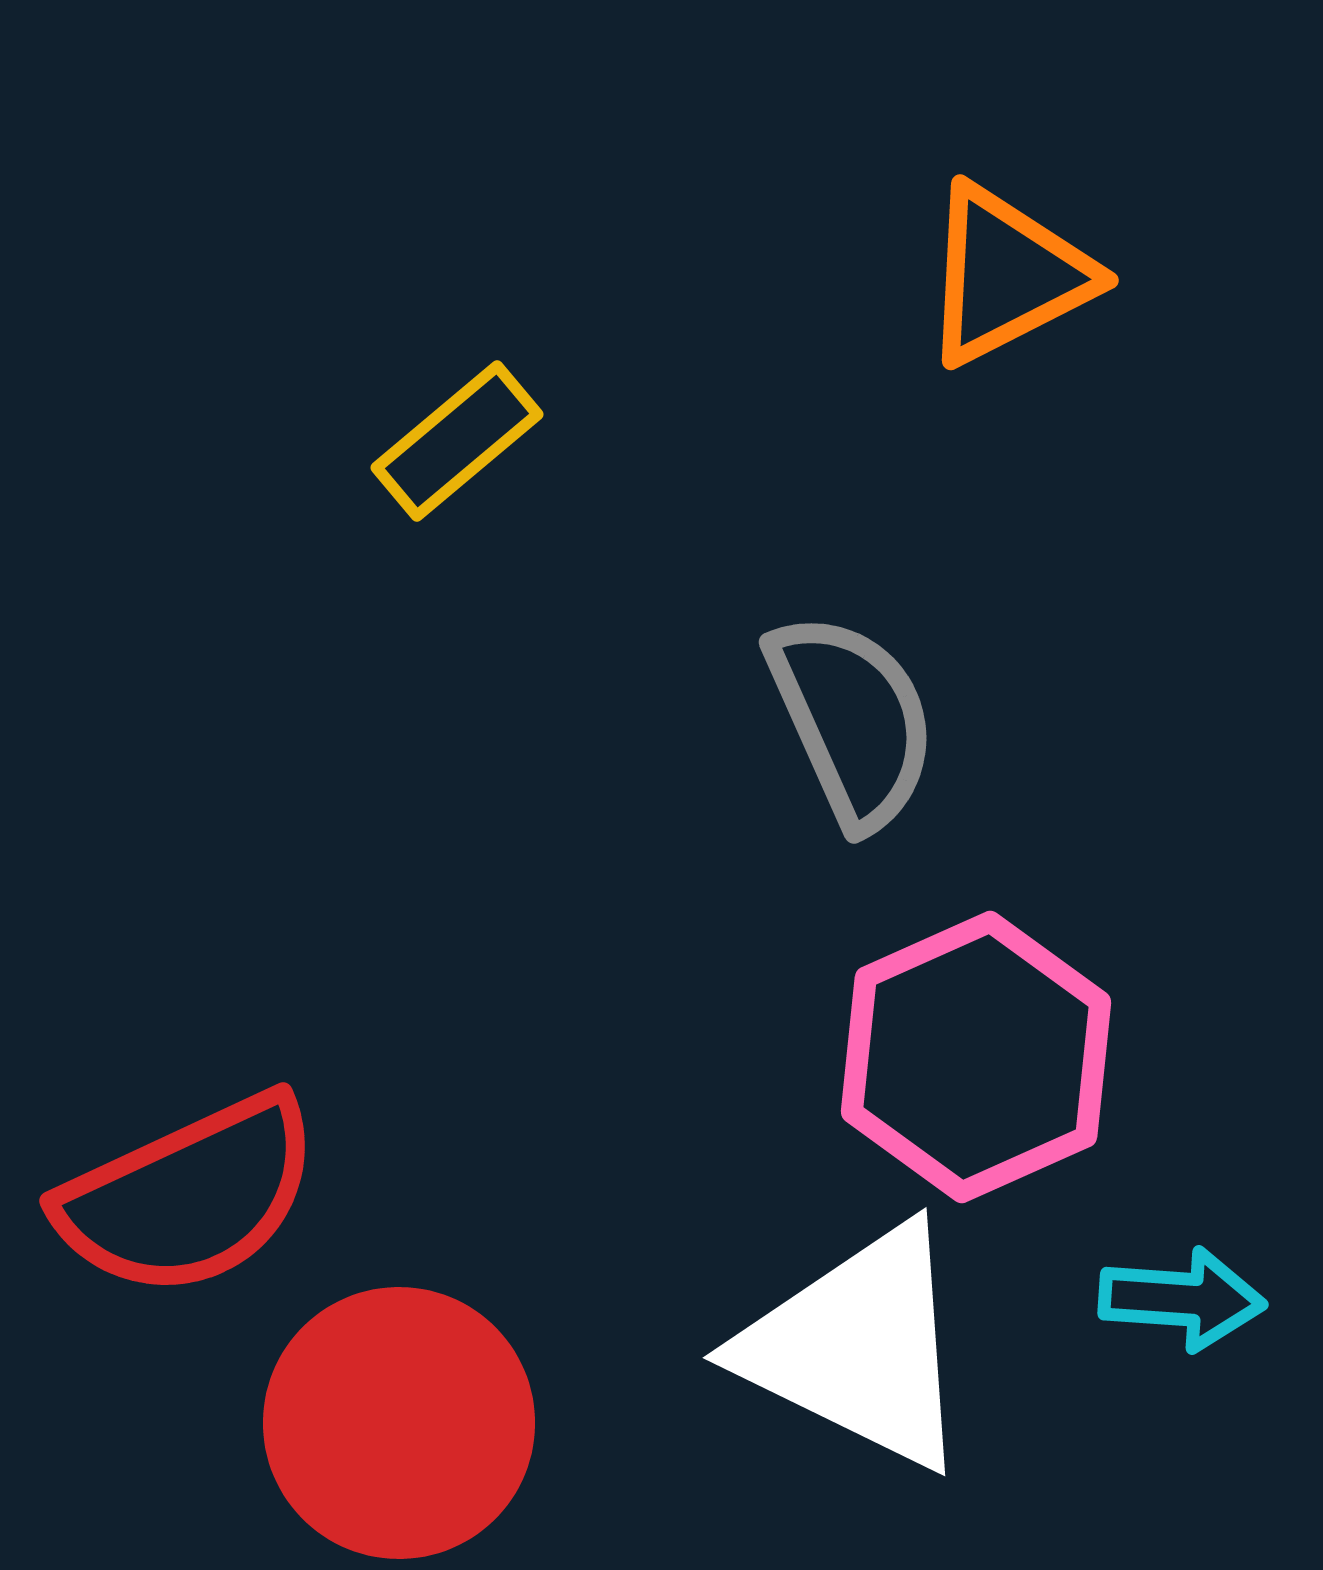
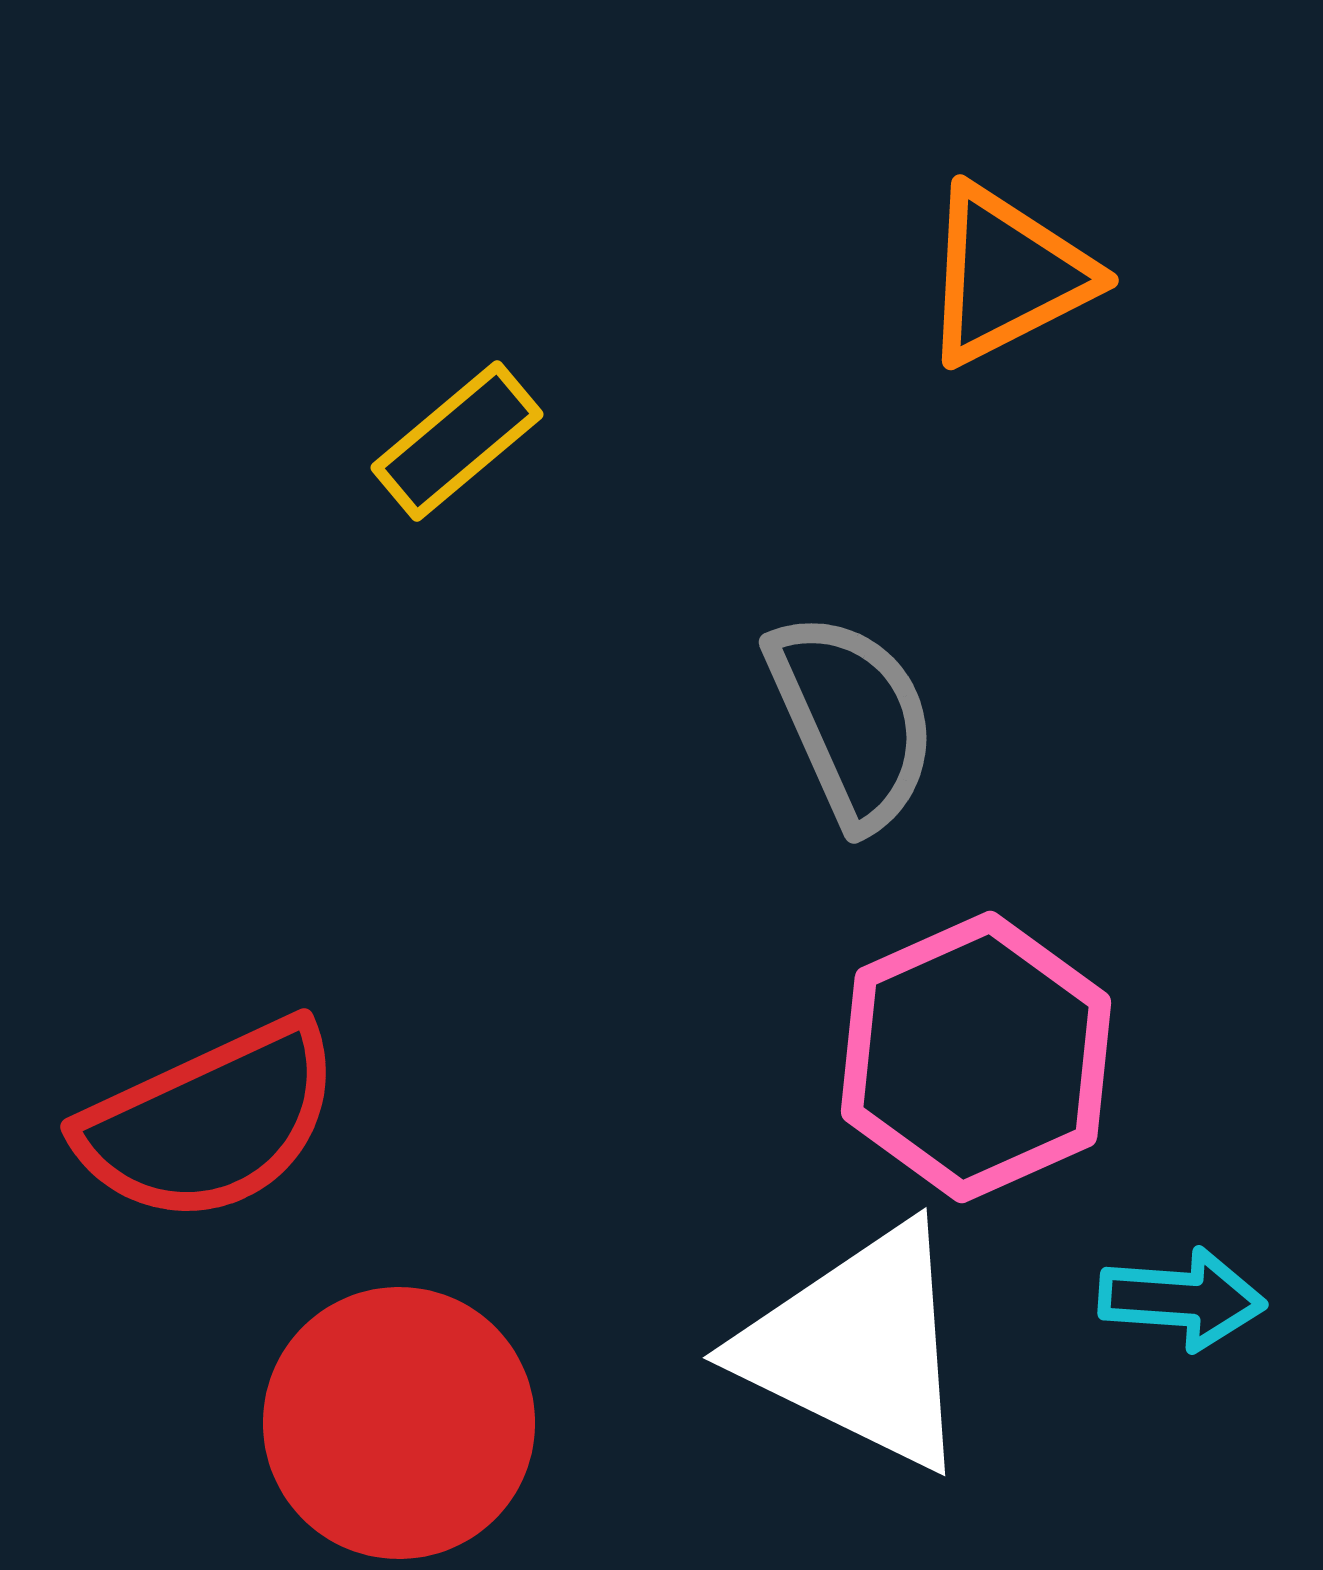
red semicircle: moved 21 px right, 74 px up
